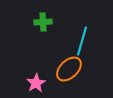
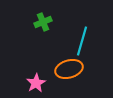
green cross: rotated 18 degrees counterclockwise
orange ellipse: rotated 28 degrees clockwise
